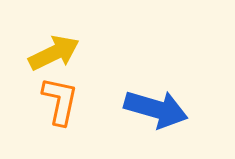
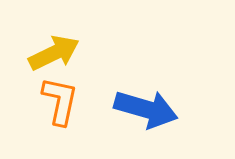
blue arrow: moved 10 px left
